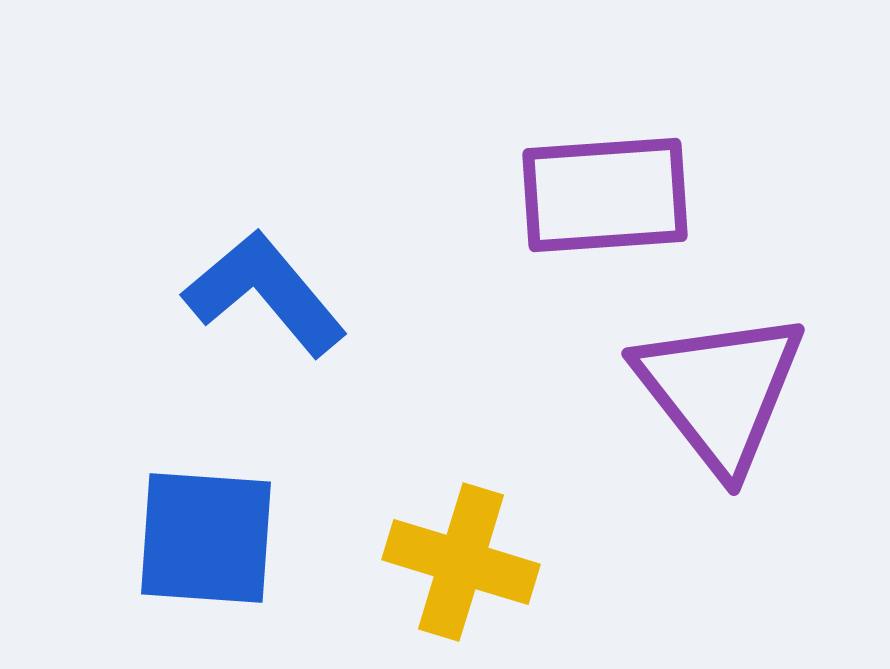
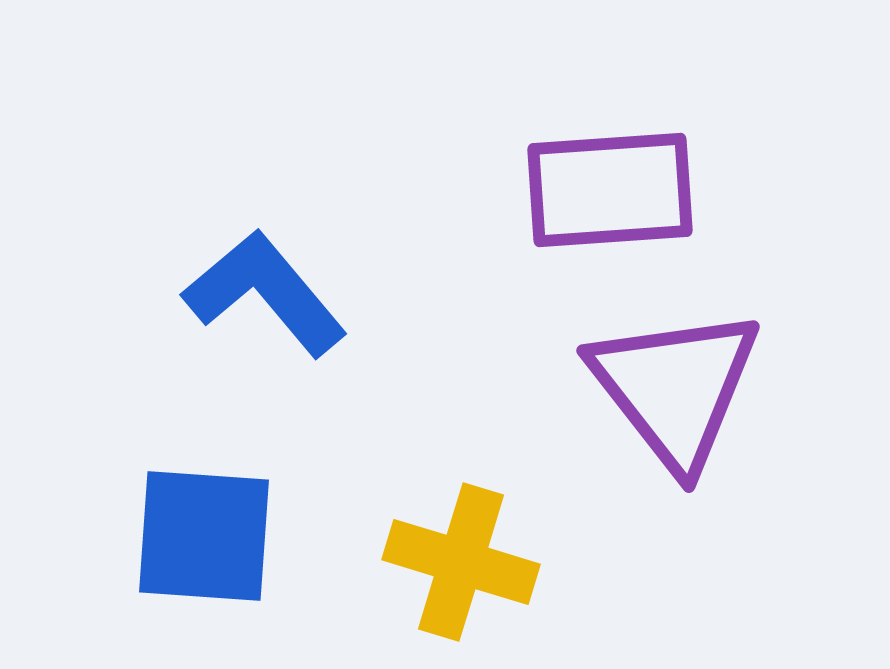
purple rectangle: moved 5 px right, 5 px up
purple triangle: moved 45 px left, 3 px up
blue square: moved 2 px left, 2 px up
